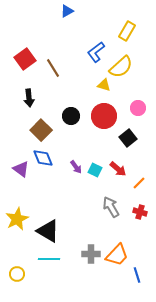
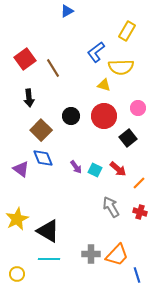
yellow semicircle: rotated 40 degrees clockwise
